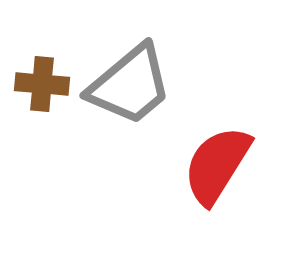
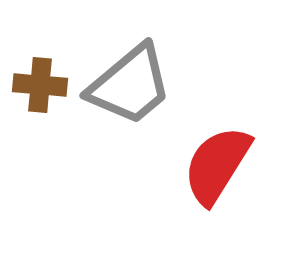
brown cross: moved 2 px left, 1 px down
